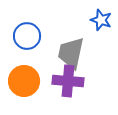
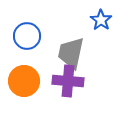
blue star: rotated 15 degrees clockwise
